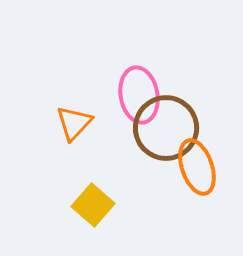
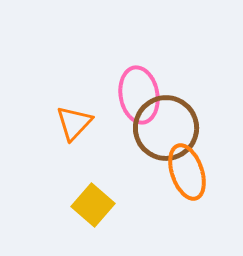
orange ellipse: moved 10 px left, 5 px down
